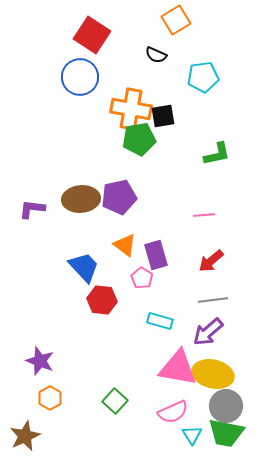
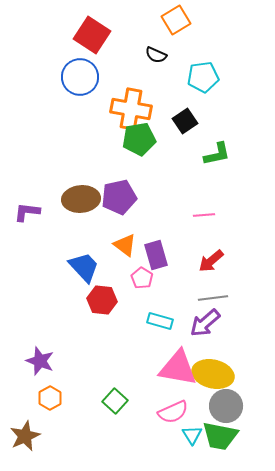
black square: moved 22 px right, 5 px down; rotated 25 degrees counterclockwise
purple L-shape: moved 5 px left, 3 px down
gray line: moved 2 px up
purple arrow: moved 3 px left, 9 px up
green trapezoid: moved 6 px left, 3 px down
